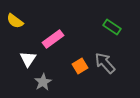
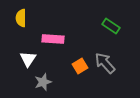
yellow semicircle: moved 6 px right, 3 px up; rotated 54 degrees clockwise
green rectangle: moved 1 px left, 1 px up
pink rectangle: rotated 40 degrees clockwise
gray star: rotated 12 degrees clockwise
